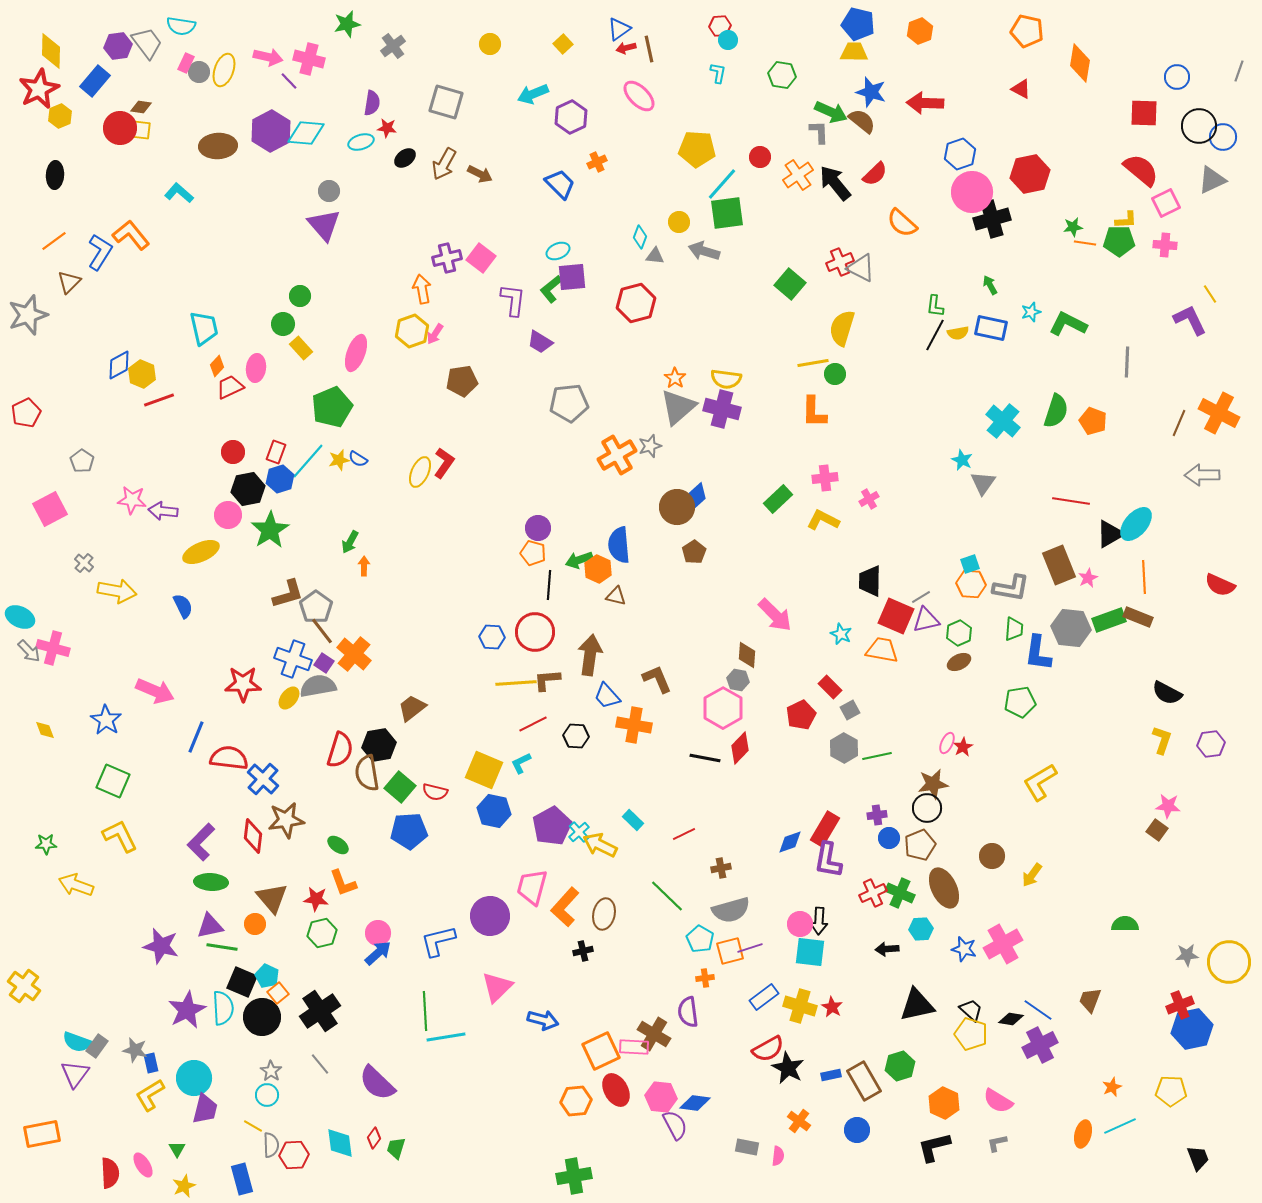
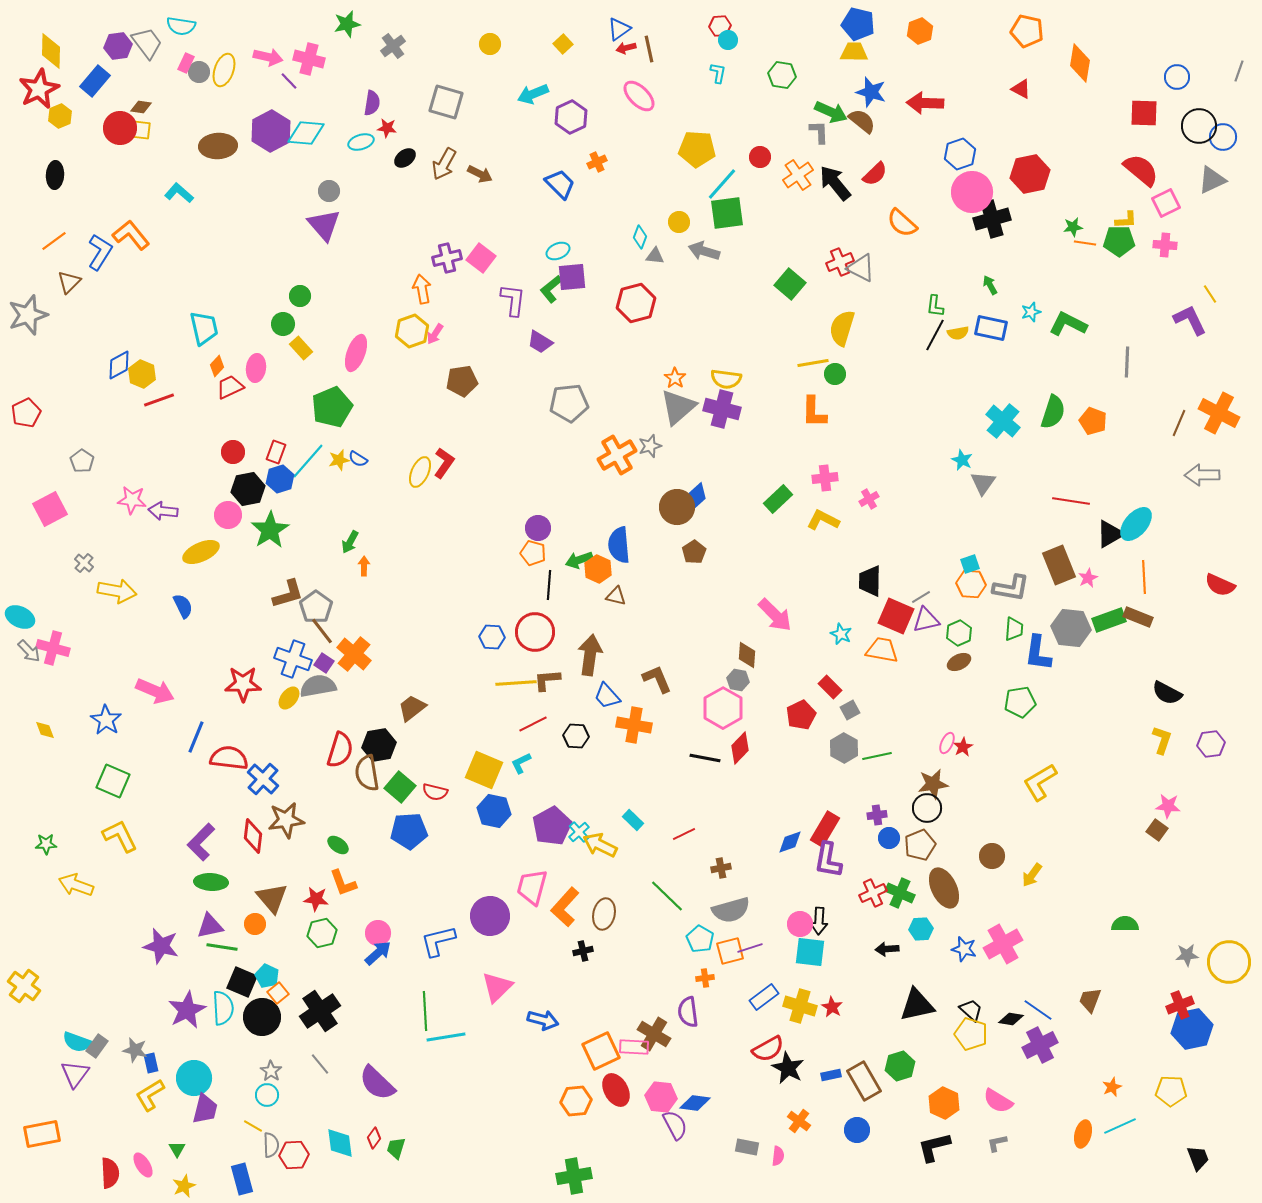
green semicircle at (1056, 411): moved 3 px left, 1 px down
